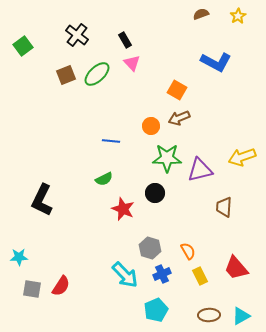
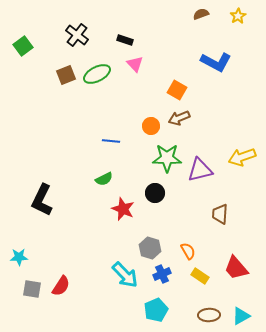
black rectangle: rotated 42 degrees counterclockwise
pink triangle: moved 3 px right, 1 px down
green ellipse: rotated 16 degrees clockwise
brown trapezoid: moved 4 px left, 7 px down
yellow rectangle: rotated 30 degrees counterclockwise
